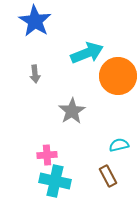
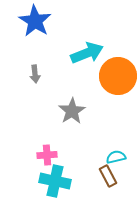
cyan semicircle: moved 3 px left, 12 px down
